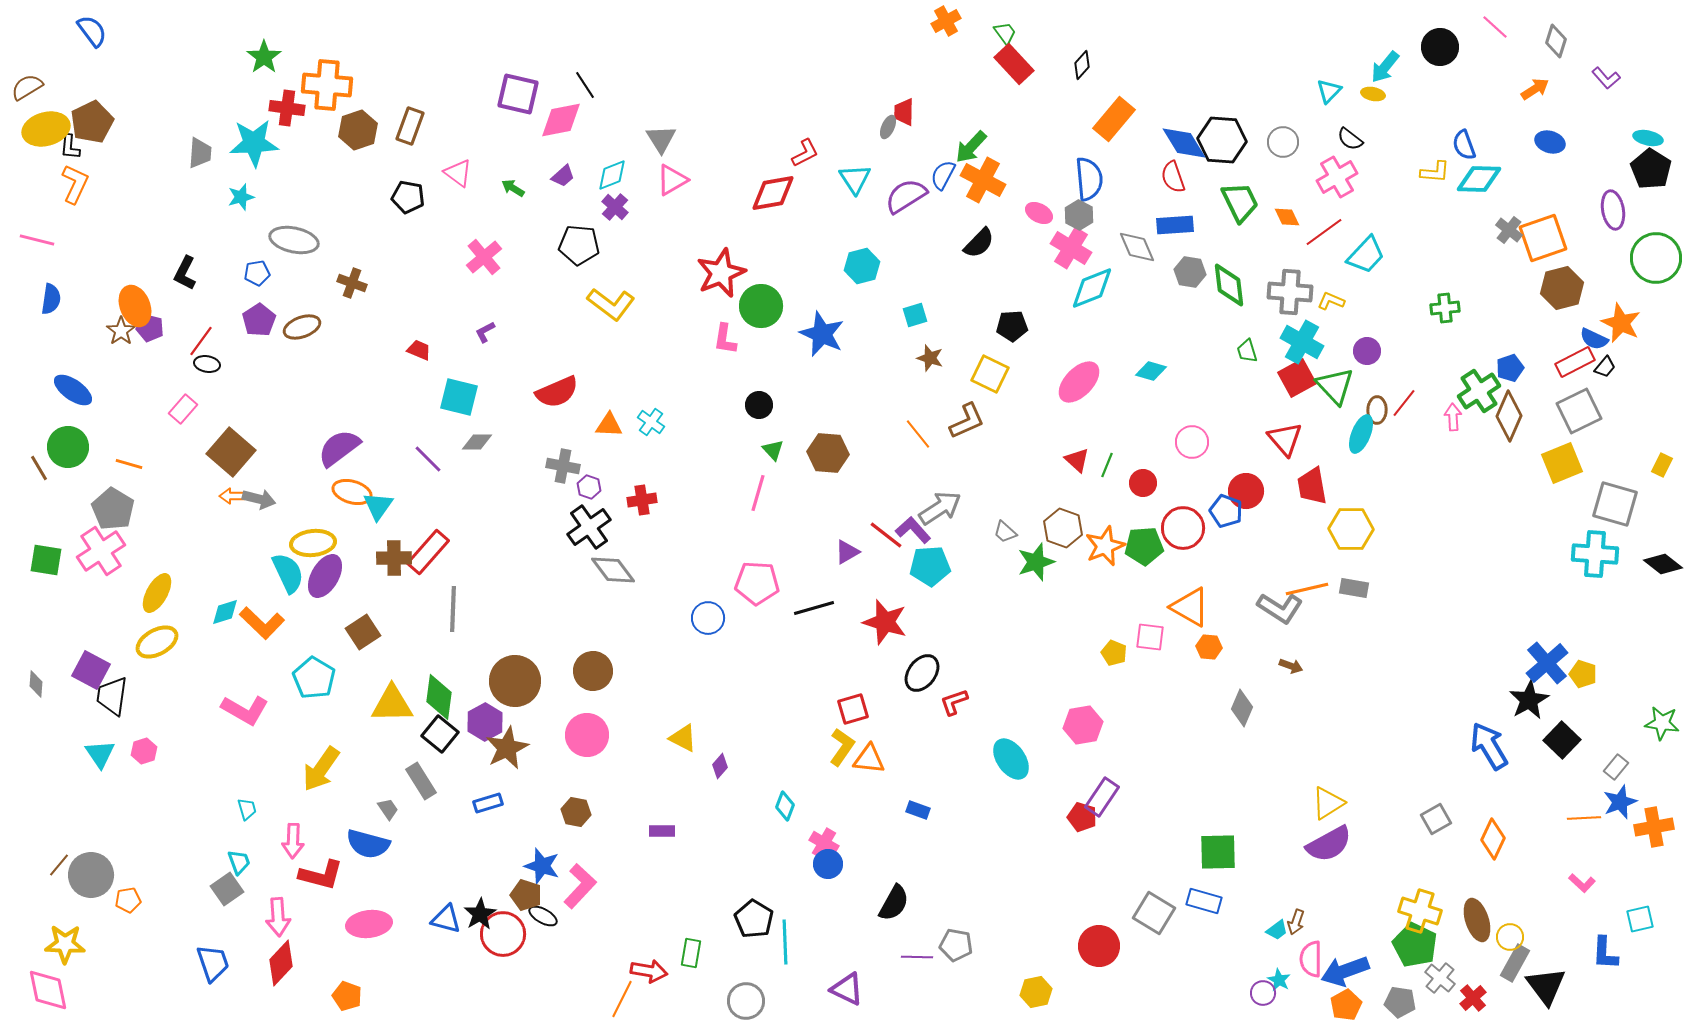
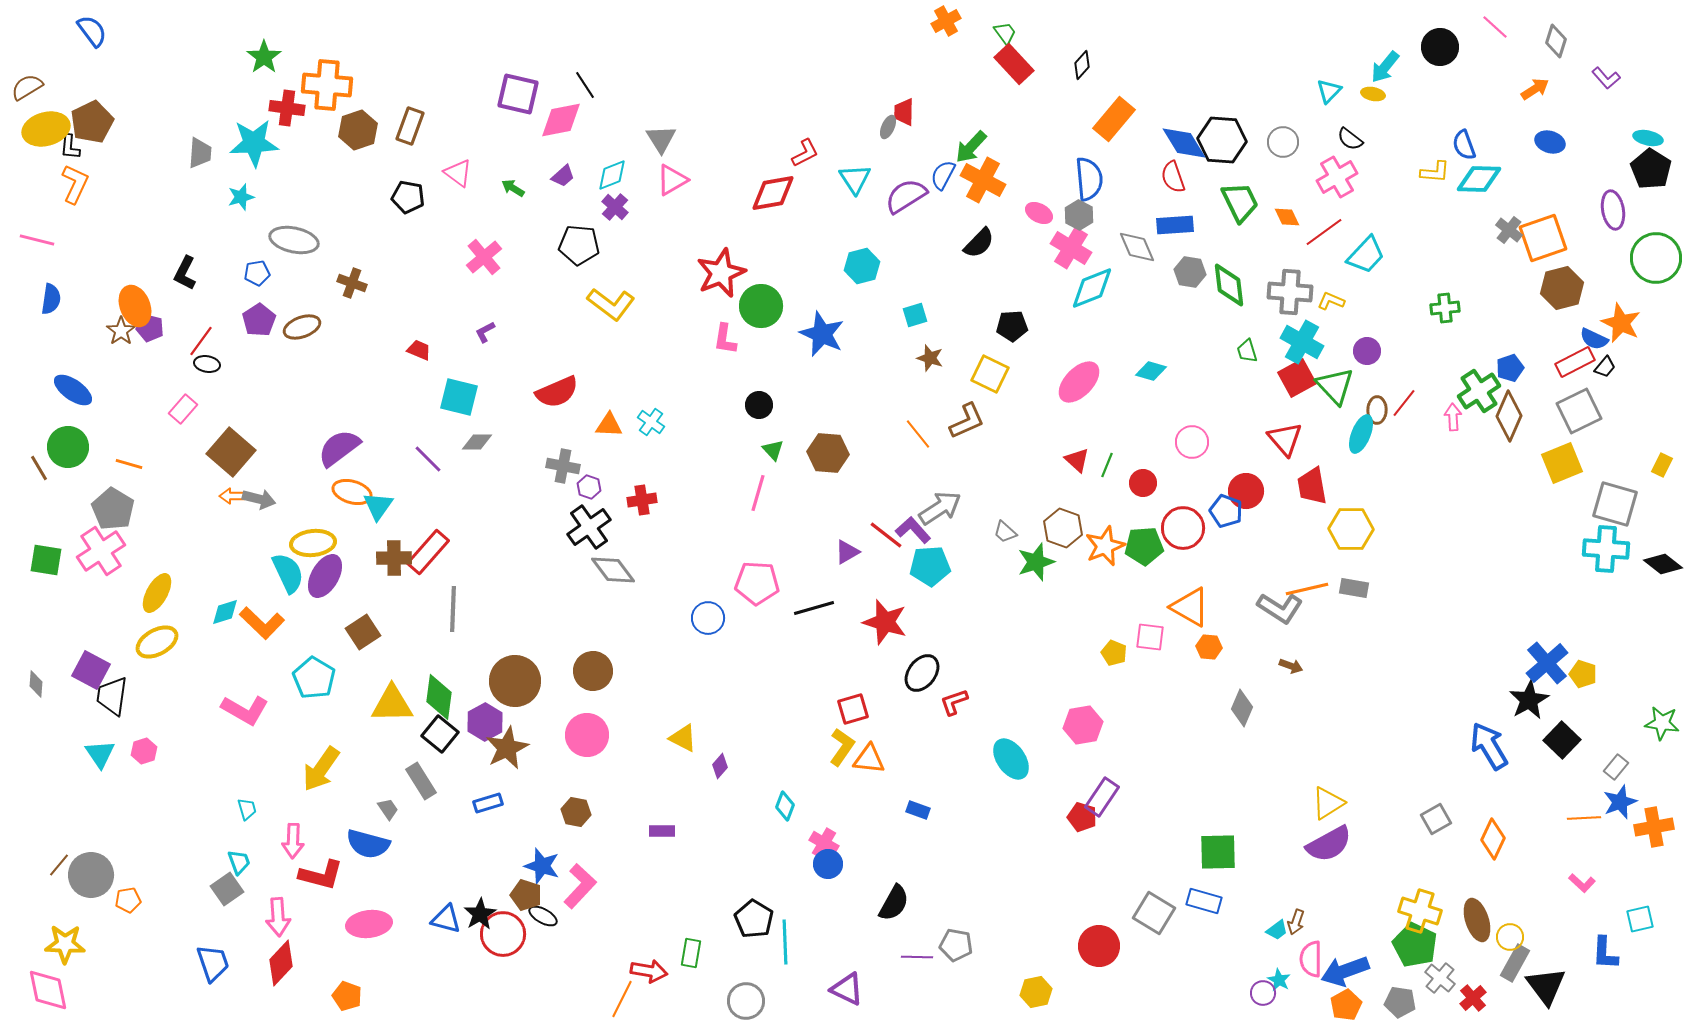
cyan cross at (1595, 554): moved 11 px right, 5 px up
